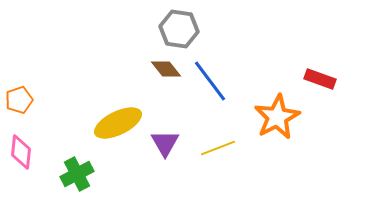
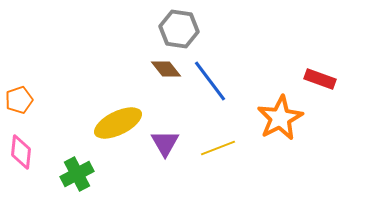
orange star: moved 3 px right, 1 px down
